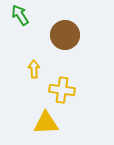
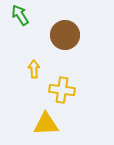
yellow triangle: moved 1 px down
